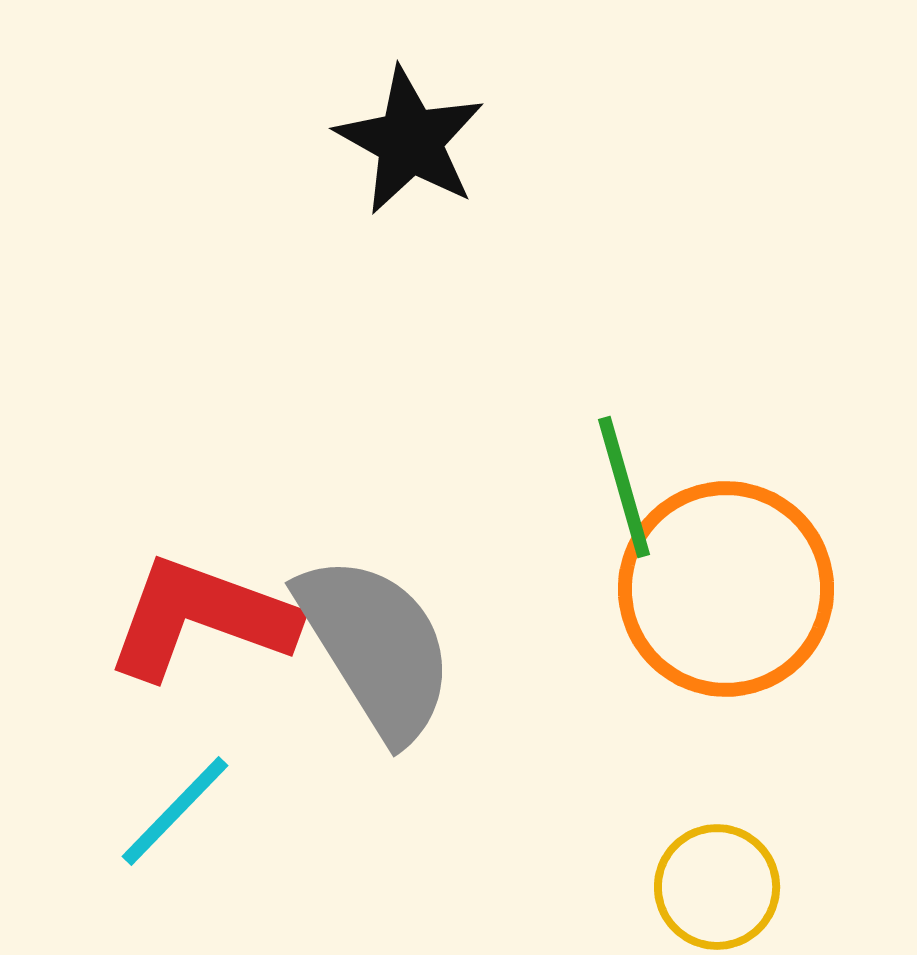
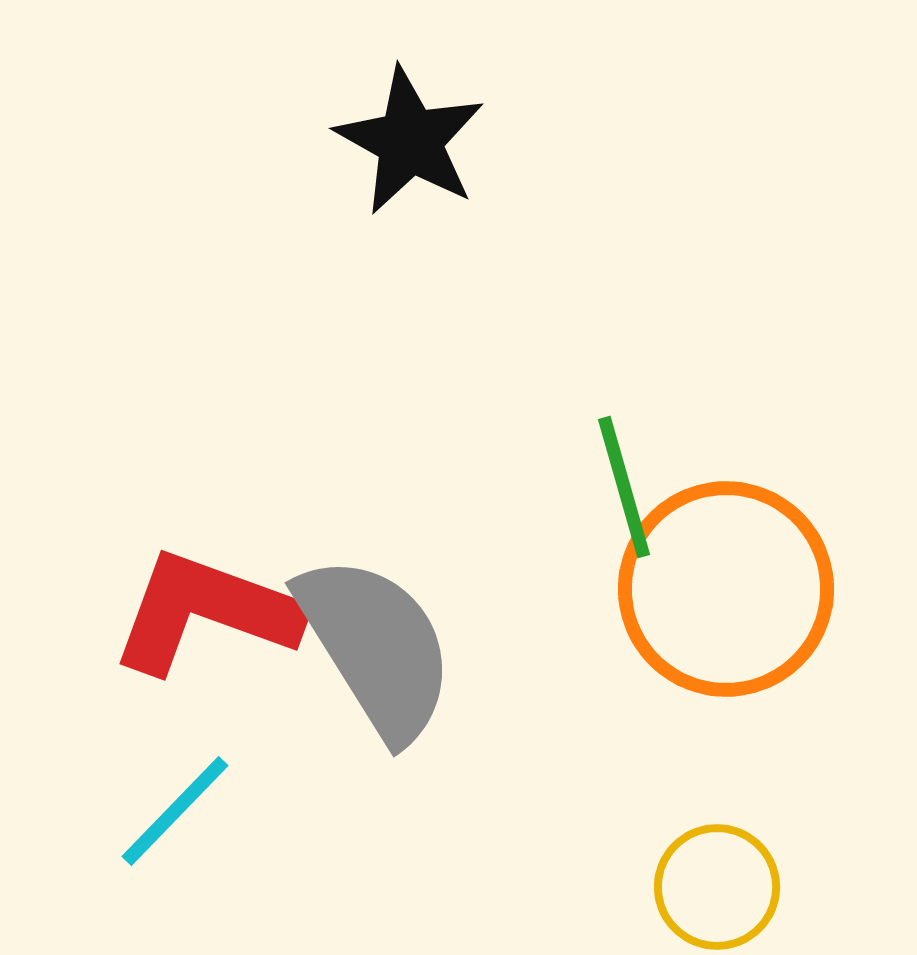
red L-shape: moved 5 px right, 6 px up
